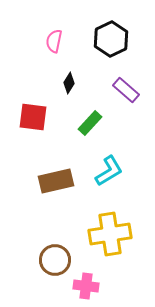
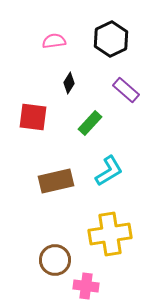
pink semicircle: rotated 70 degrees clockwise
